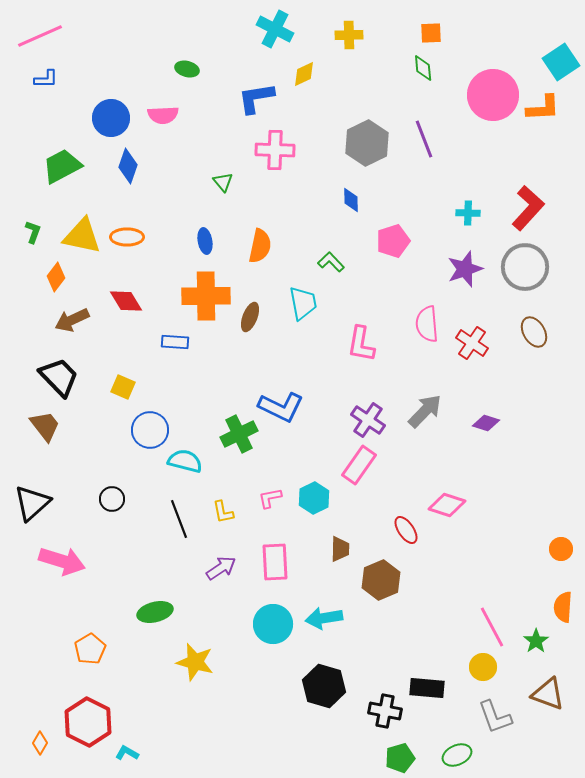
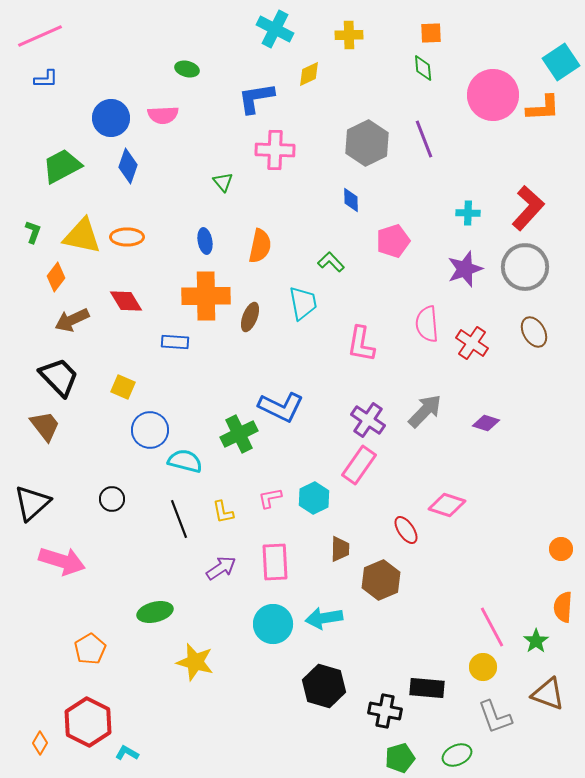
yellow diamond at (304, 74): moved 5 px right
